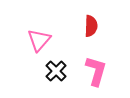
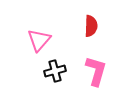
black cross: moved 1 px left; rotated 30 degrees clockwise
